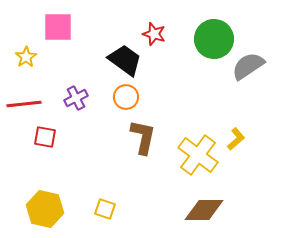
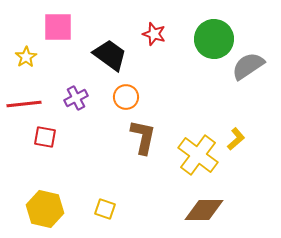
black trapezoid: moved 15 px left, 5 px up
